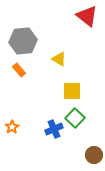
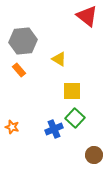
orange star: rotated 24 degrees counterclockwise
